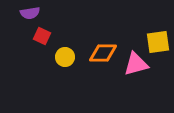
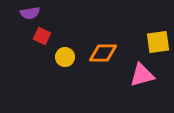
pink triangle: moved 6 px right, 11 px down
